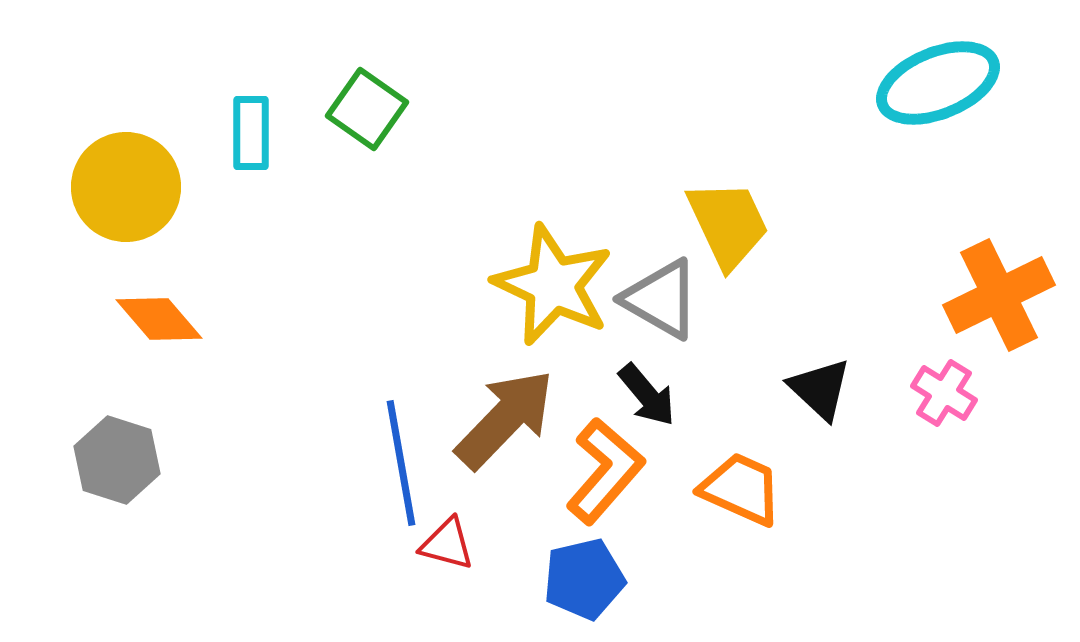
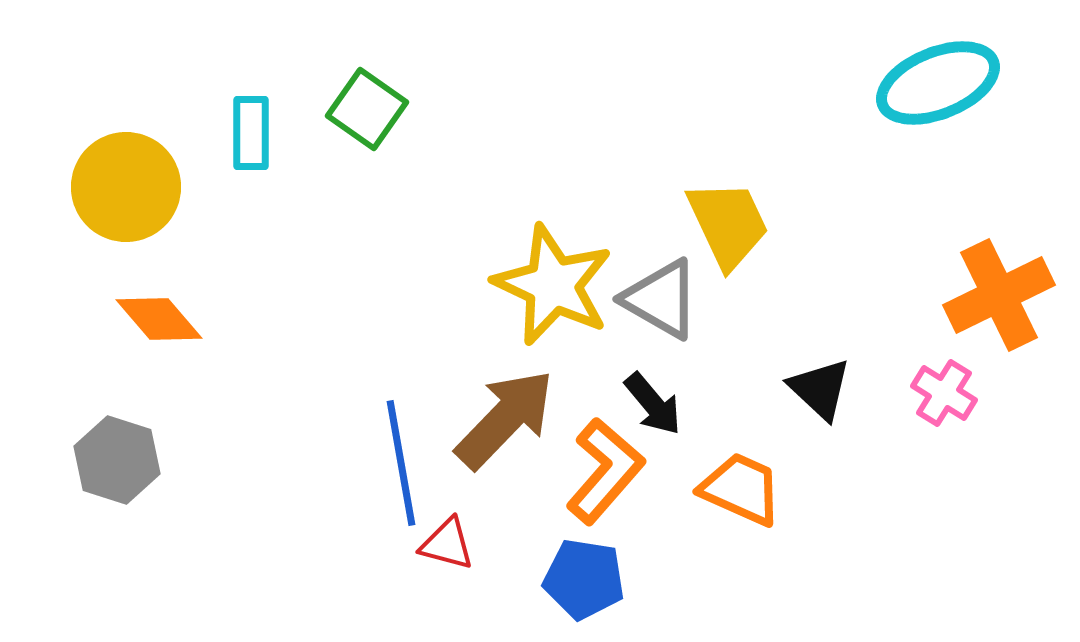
black arrow: moved 6 px right, 9 px down
blue pentagon: rotated 22 degrees clockwise
